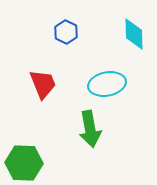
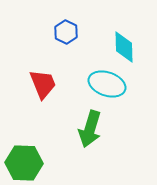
cyan diamond: moved 10 px left, 13 px down
cyan ellipse: rotated 30 degrees clockwise
green arrow: rotated 27 degrees clockwise
